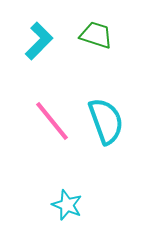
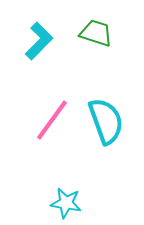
green trapezoid: moved 2 px up
pink line: moved 1 px up; rotated 75 degrees clockwise
cyan star: moved 1 px left, 2 px up; rotated 12 degrees counterclockwise
